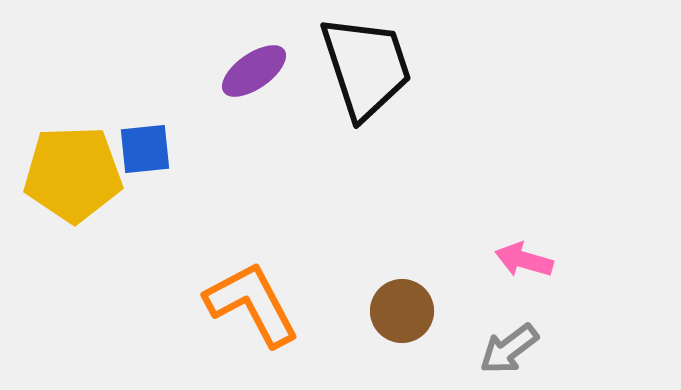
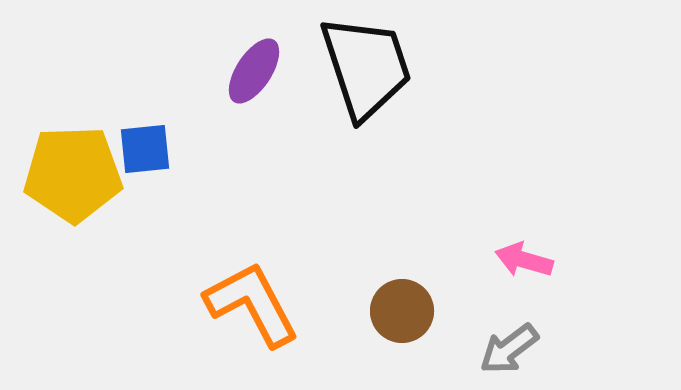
purple ellipse: rotated 22 degrees counterclockwise
